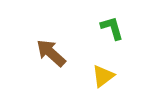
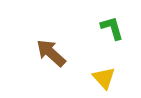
yellow triangle: moved 1 px right, 2 px down; rotated 35 degrees counterclockwise
